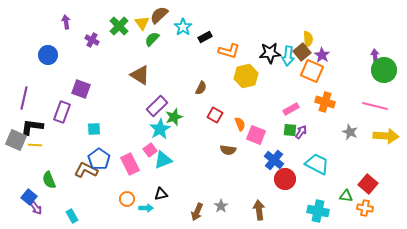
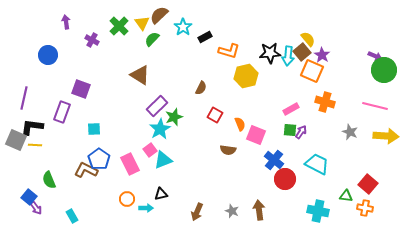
yellow semicircle at (308, 39): rotated 35 degrees counterclockwise
purple arrow at (375, 56): rotated 120 degrees clockwise
gray star at (221, 206): moved 11 px right, 5 px down; rotated 16 degrees counterclockwise
